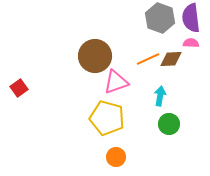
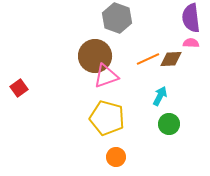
gray hexagon: moved 43 px left
pink triangle: moved 10 px left, 6 px up
cyan arrow: rotated 18 degrees clockwise
